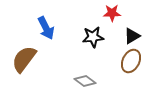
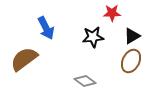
brown semicircle: rotated 16 degrees clockwise
